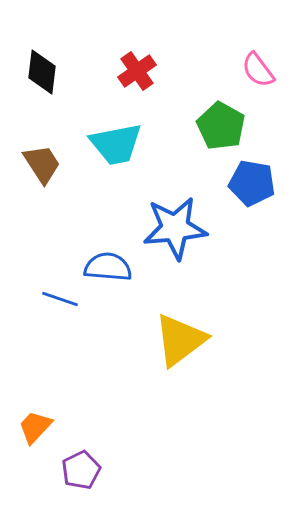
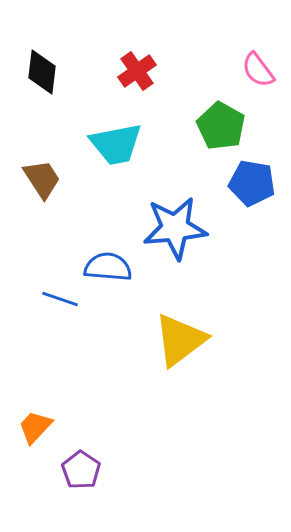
brown trapezoid: moved 15 px down
purple pentagon: rotated 12 degrees counterclockwise
